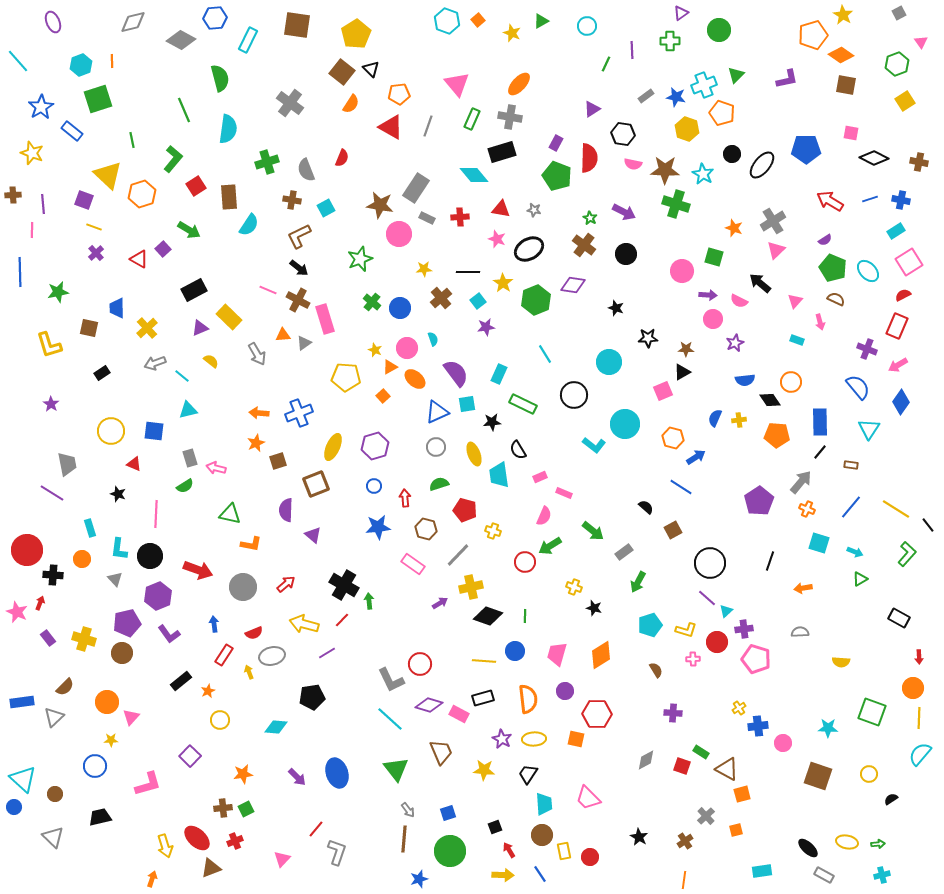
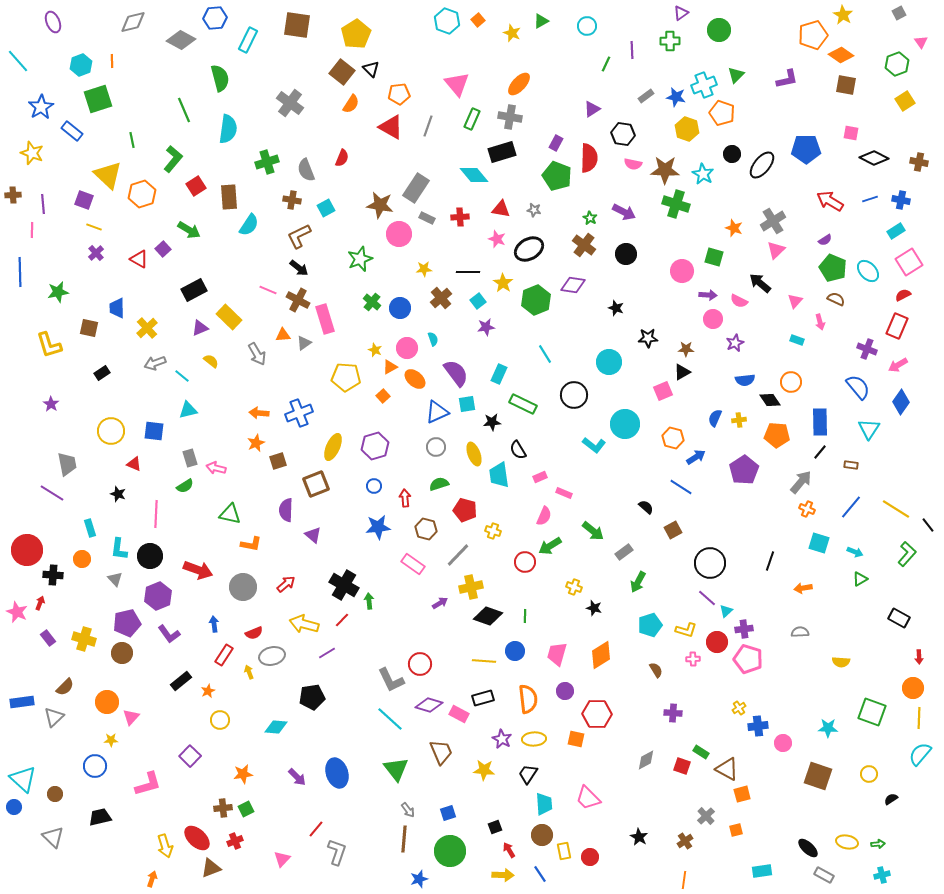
purple pentagon at (759, 501): moved 15 px left, 31 px up
pink pentagon at (756, 659): moved 8 px left
